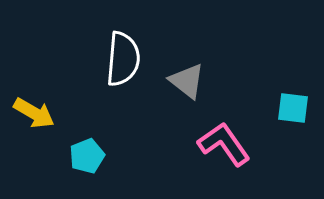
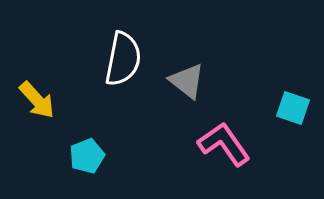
white semicircle: rotated 6 degrees clockwise
cyan square: rotated 12 degrees clockwise
yellow arrow: moved 3 px right, 13 px up; rotated 18 degrees clockwise
